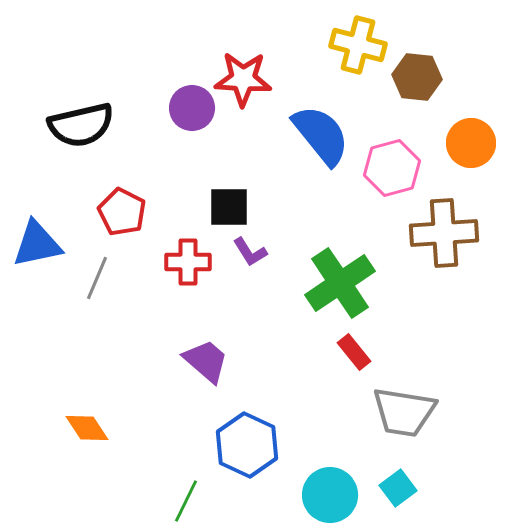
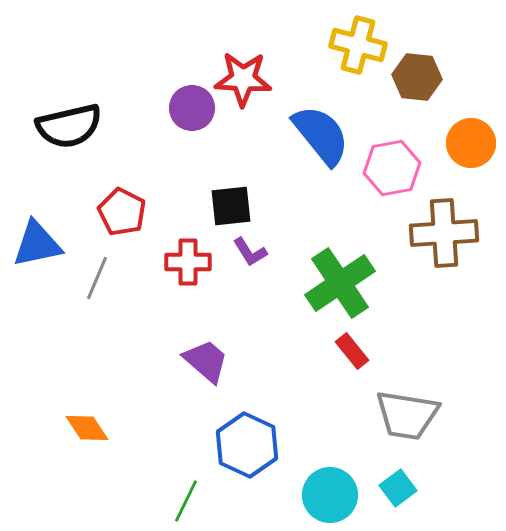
black semicircle: moved 12 px left, 1 px down
pink hexagon: rotated 4 degrees clockwise
black square: moved 2 px right, 1 px up; rotated 6 degrees counterclockwise
red rectangle: moved 2 px left, 1 px up
gray trapezoid: moved 3 px right, 3 px down
